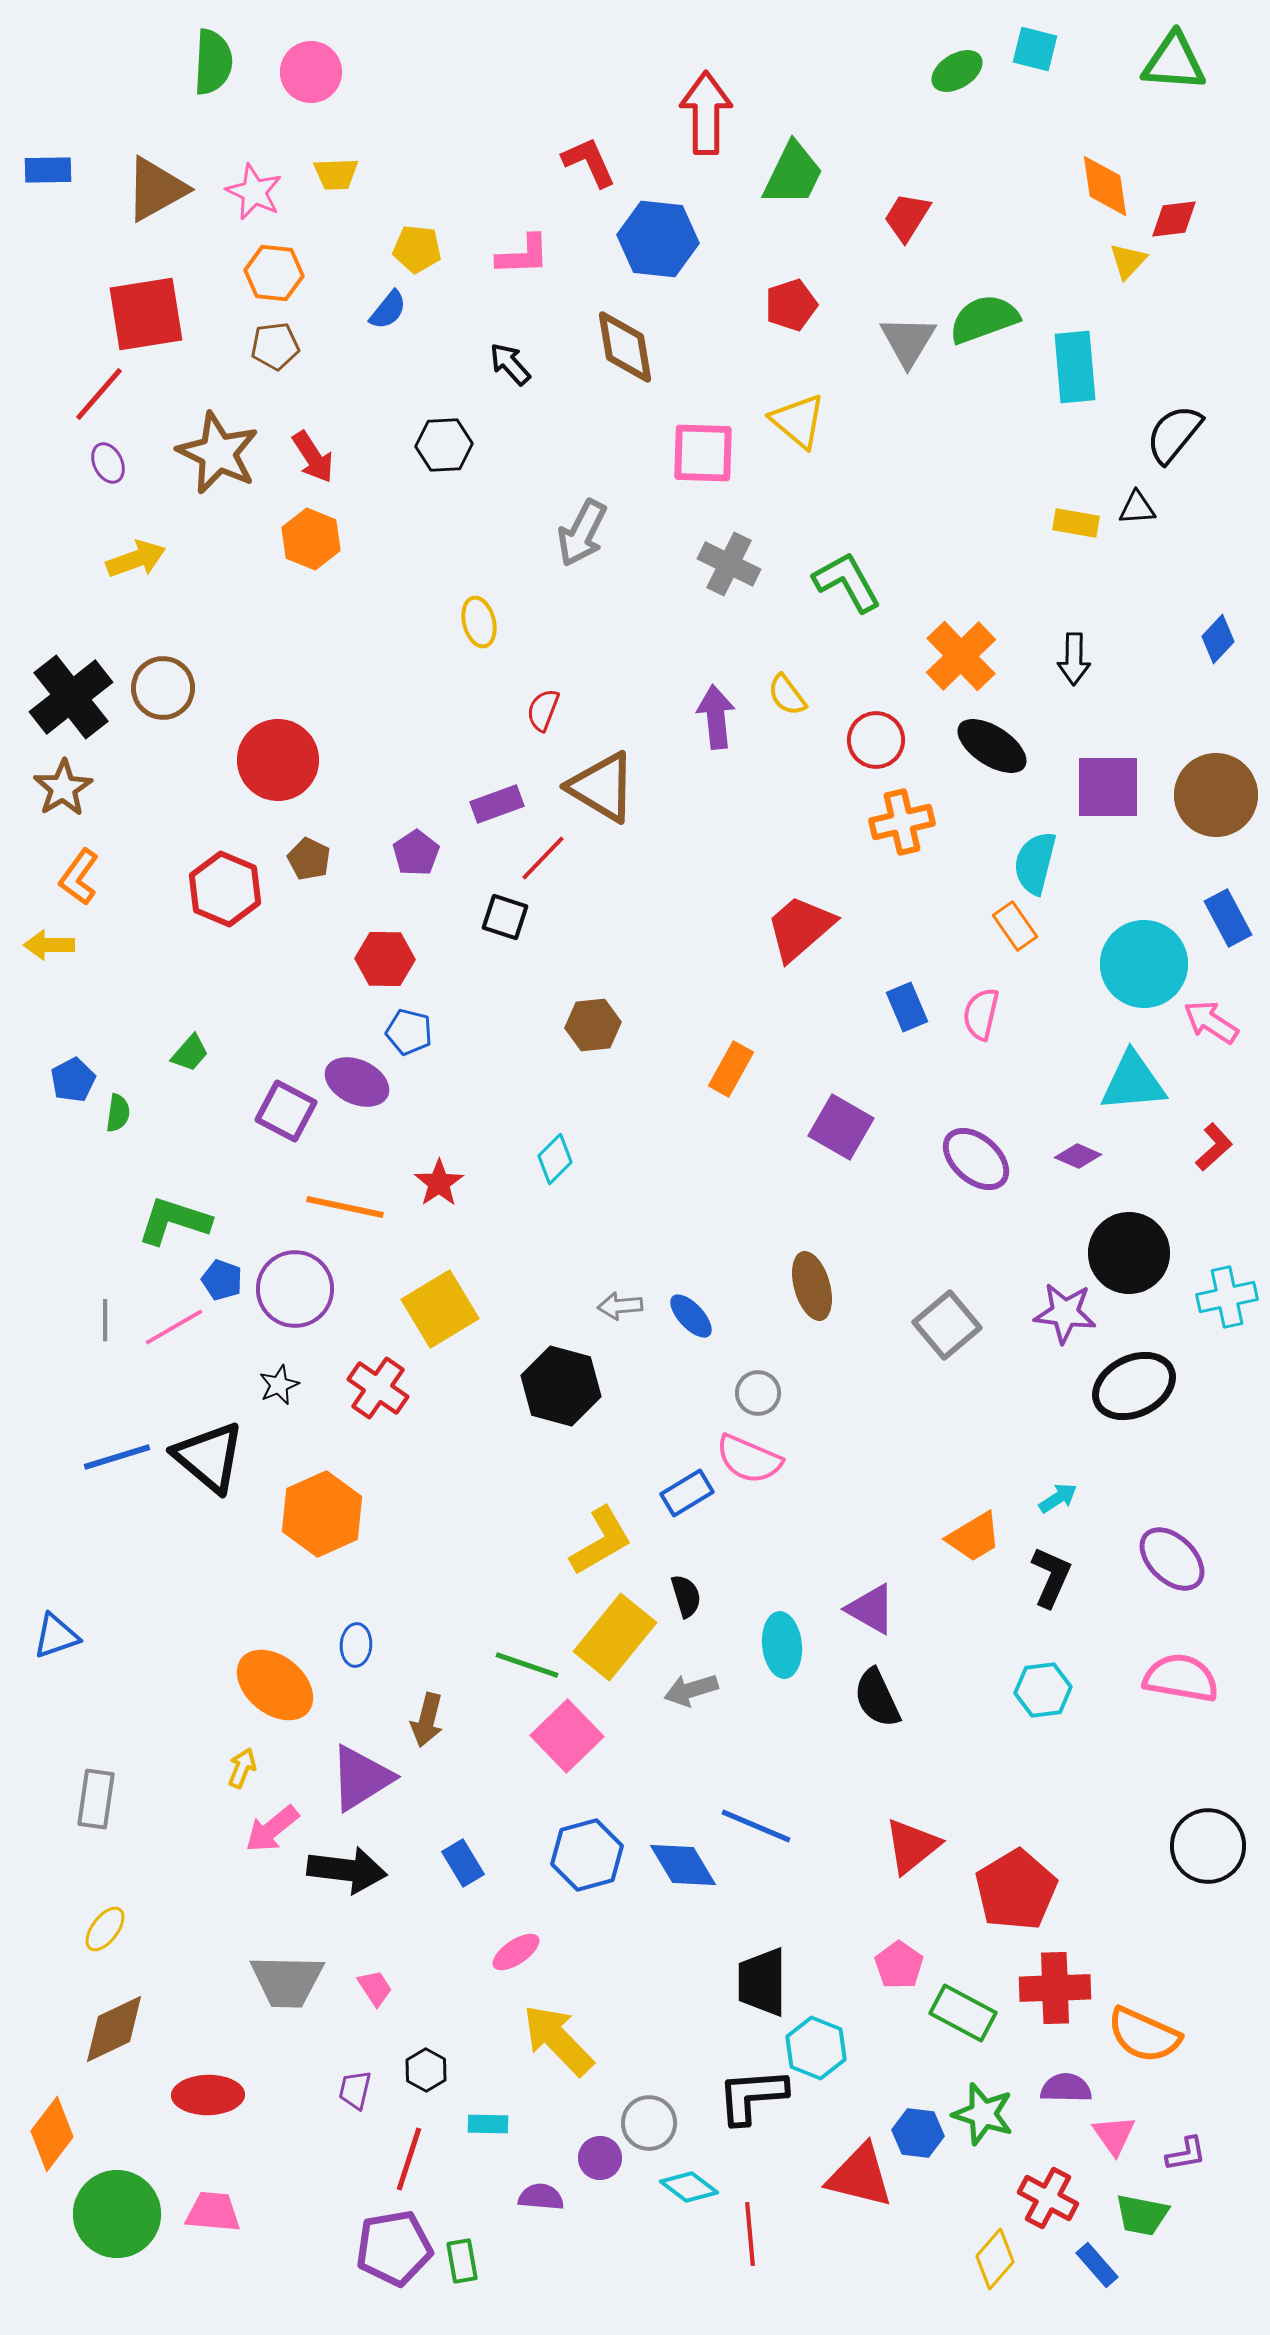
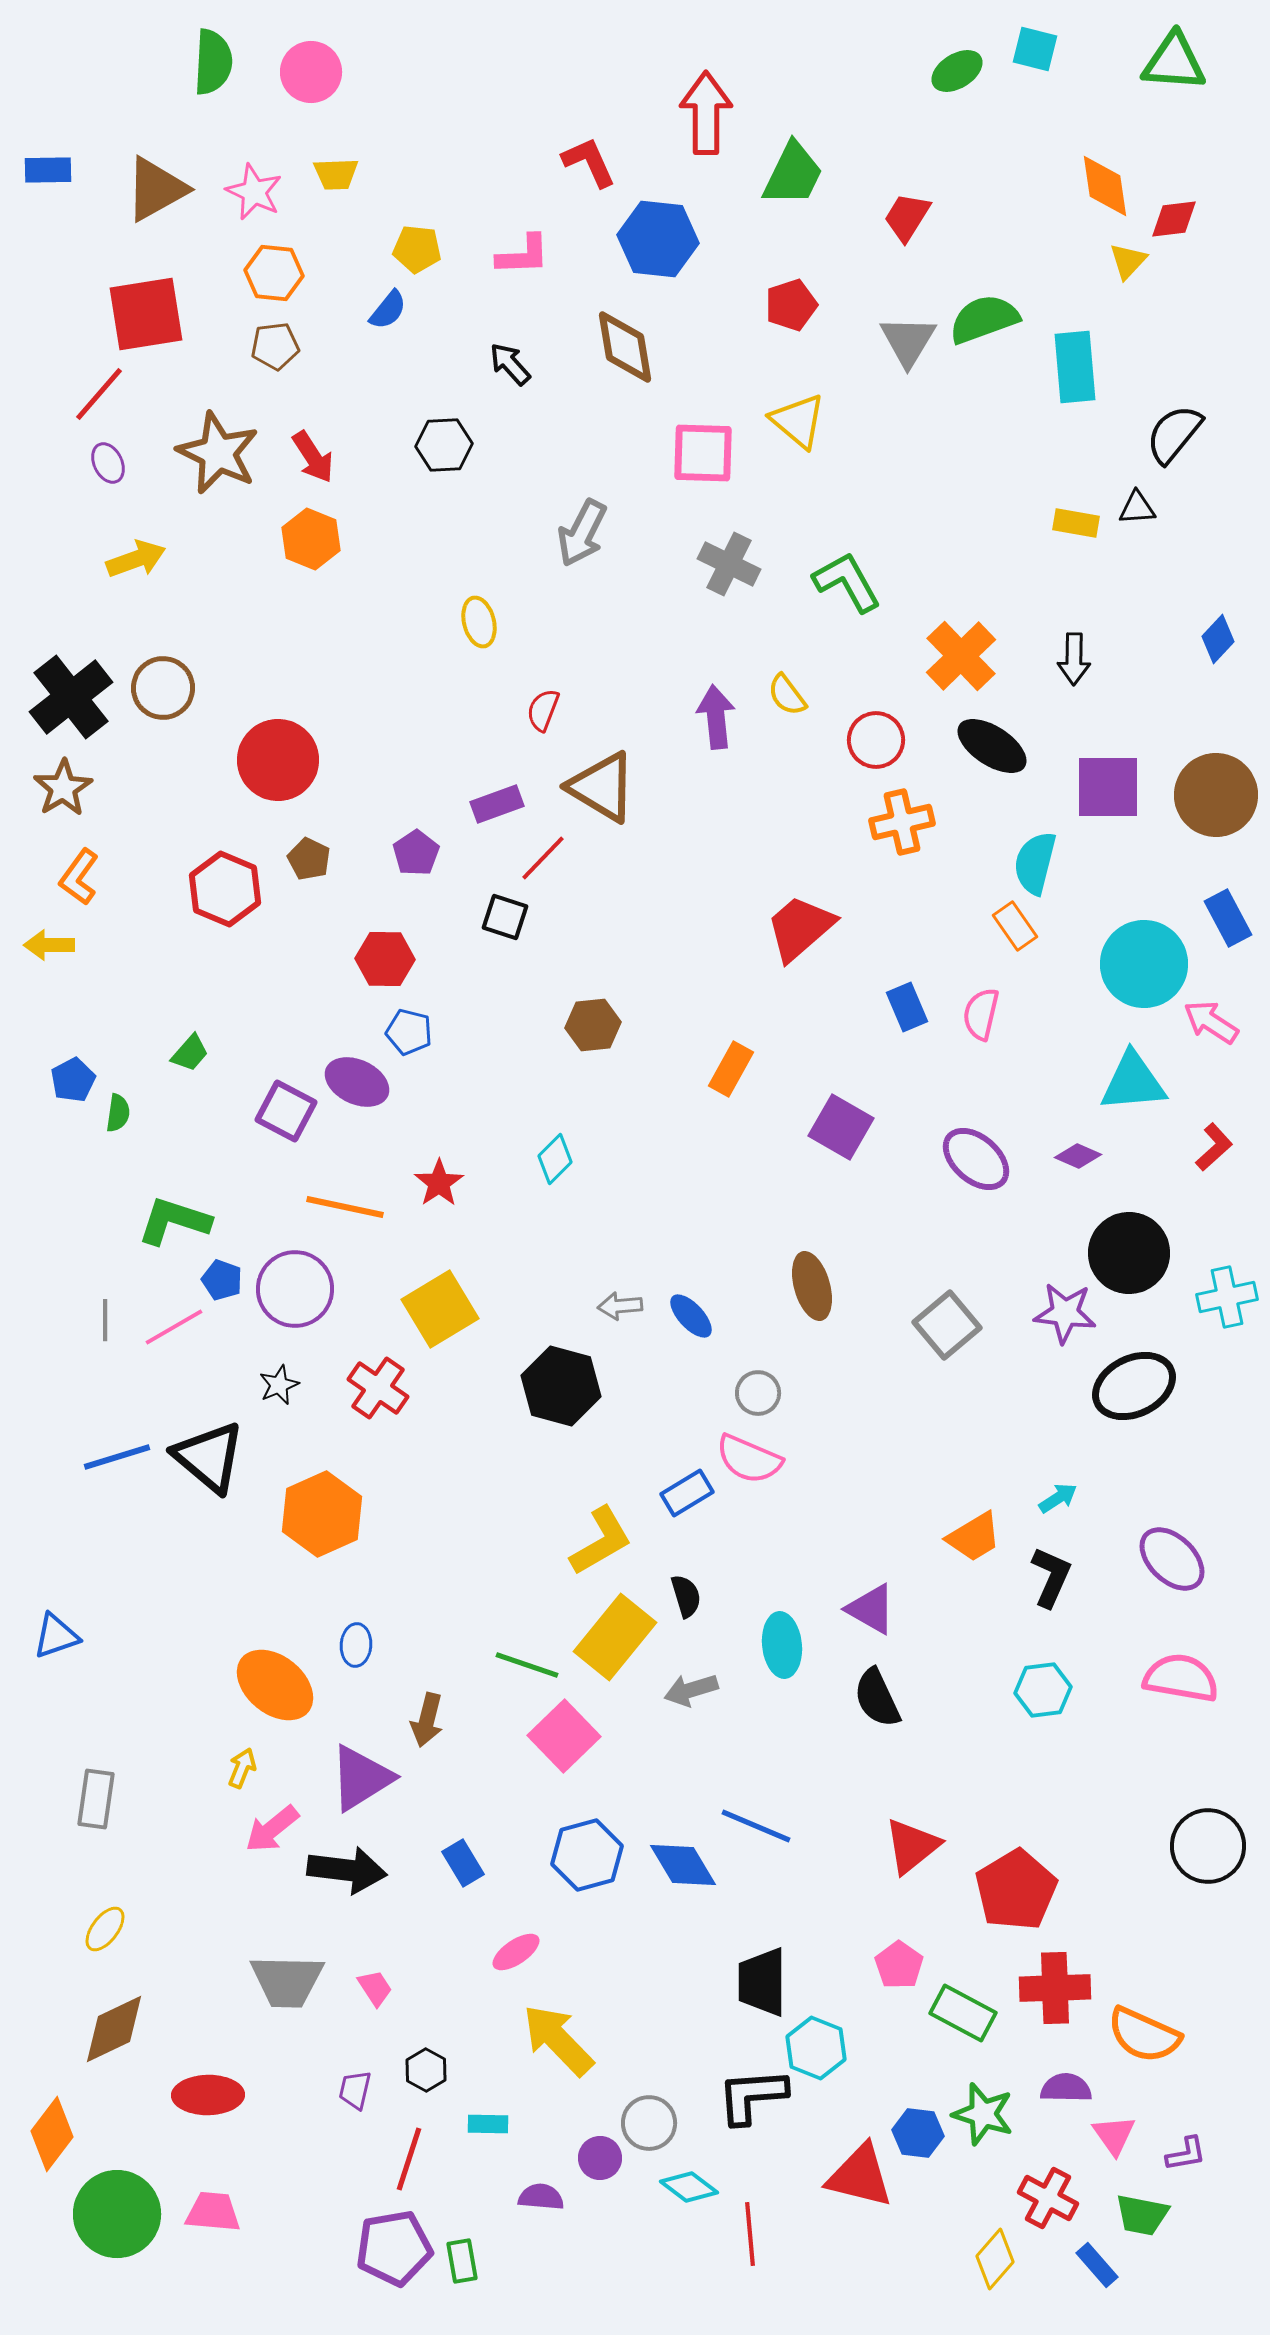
pink square at (567, 1736): moved 3 px left
